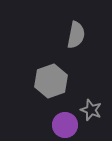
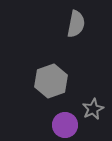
gray semicircle: moved 11 px up
gray star: moved 2 px right, 1 px up; rotated 25 degrees clockwise
